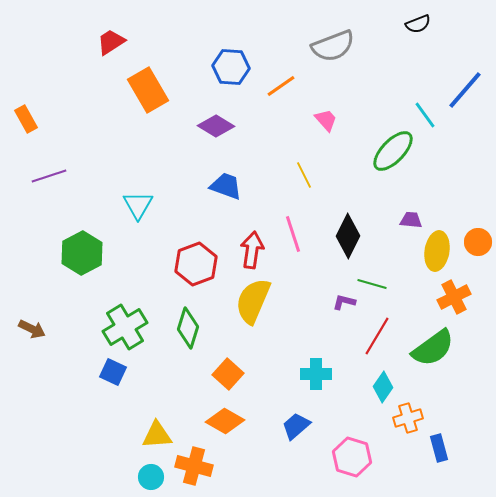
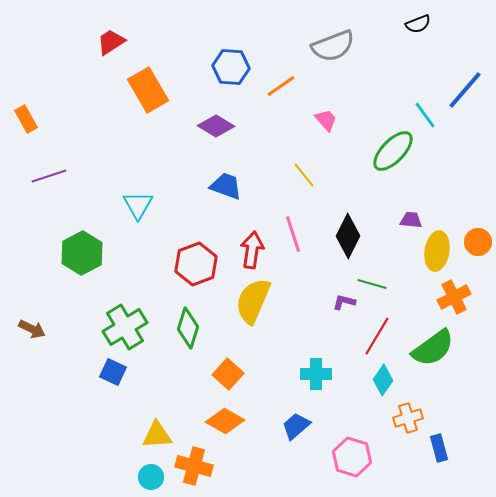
yellow line at (304, 175): rotated 12 degrees counterclockwise
cyan diamond at (383, 387): moved 7 px up
